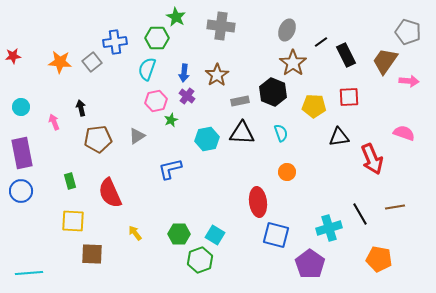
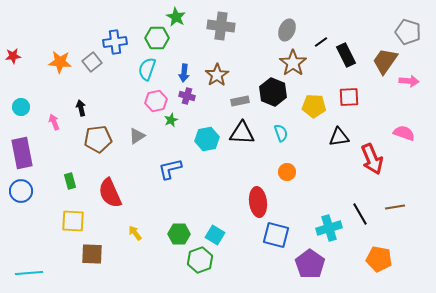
purple cross at (187, 96): rotated 21 degrees counterclockwise
